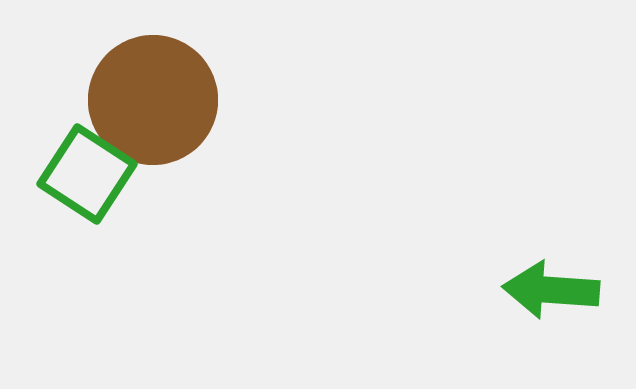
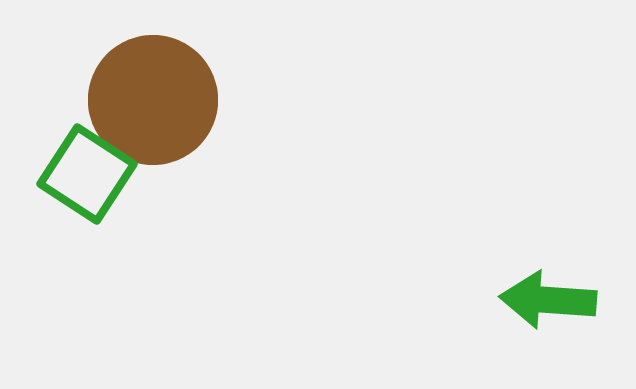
green arrow: moved 3 px left, 10 px down
